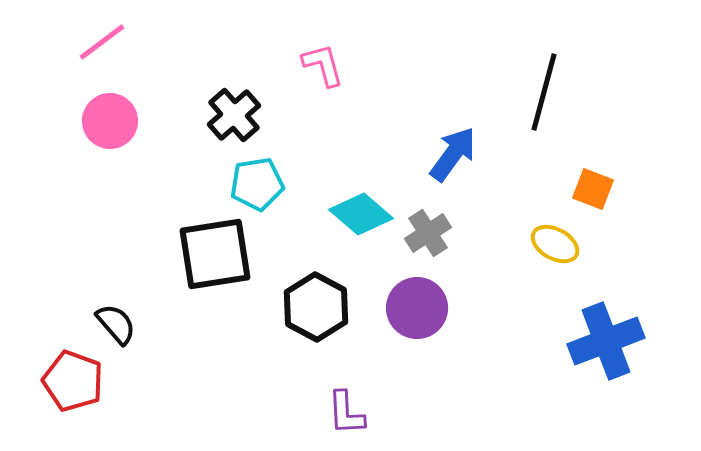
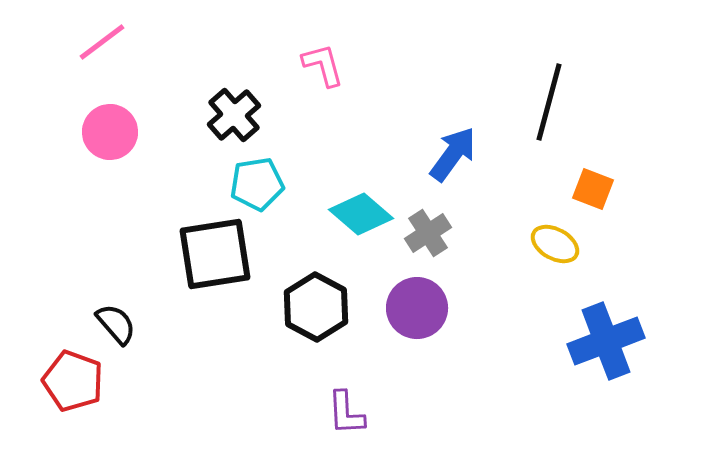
black line: moved 5 px right, 10 px down
pink circle: moved 11 px down
